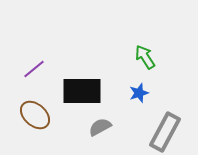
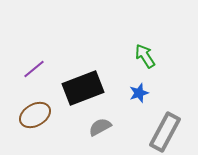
green arrow: moved 1 px up
black rectangle: moved 1 px right, 3 px up; rotated 21 degrees counterclockwise
brown ellipse: rotated 72 degrees counterclockwise
